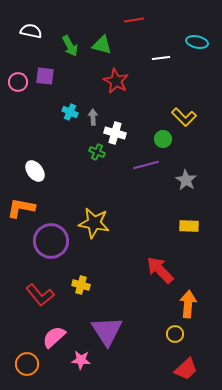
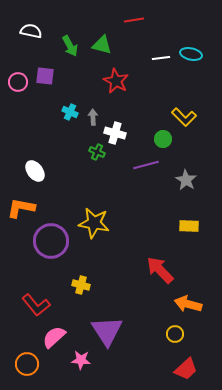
cyan ellipse: moved 6 px left, 12 px down
red L-shape: moved 4 px left, 10 px down
orange arrow: rotated 80 degrees counterclockwise
